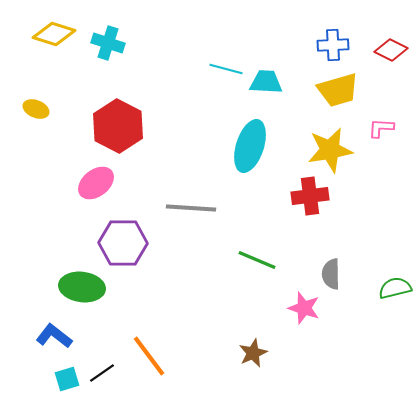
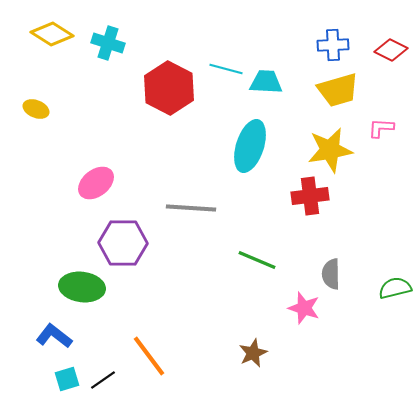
yellow diamond: moved 2 px left; rotated 15 degrees clockwise
red hexagon: moved 51 px right, 38 px up
black line: moved 1 px right, 7 px down
